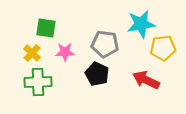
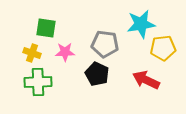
yellow cross: rotated 24 degrees counterclockwise
